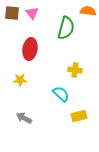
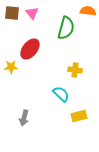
red ellipse: rotated 30 degrees clockwise
yellow star: moved 9 px left, 13 px up
gray arrow: rotated 105 degrees counterclockwise
